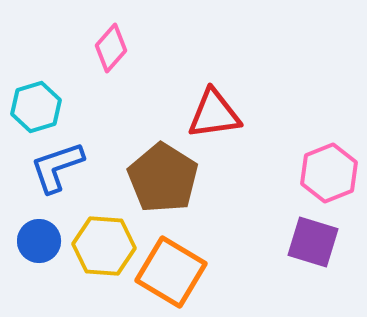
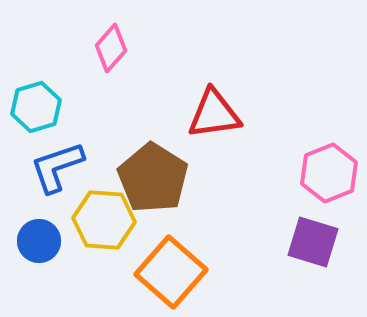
brown pentagon: moved 10 px left
yellow hexagon: moved 26 px up
orange square: rotated 10 degrees clockwise
